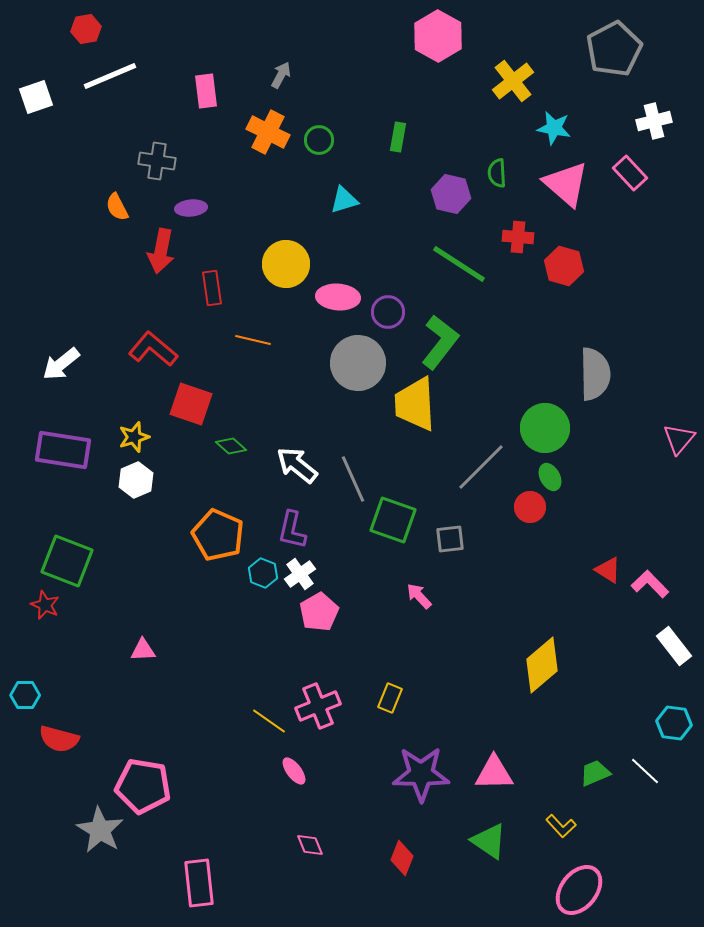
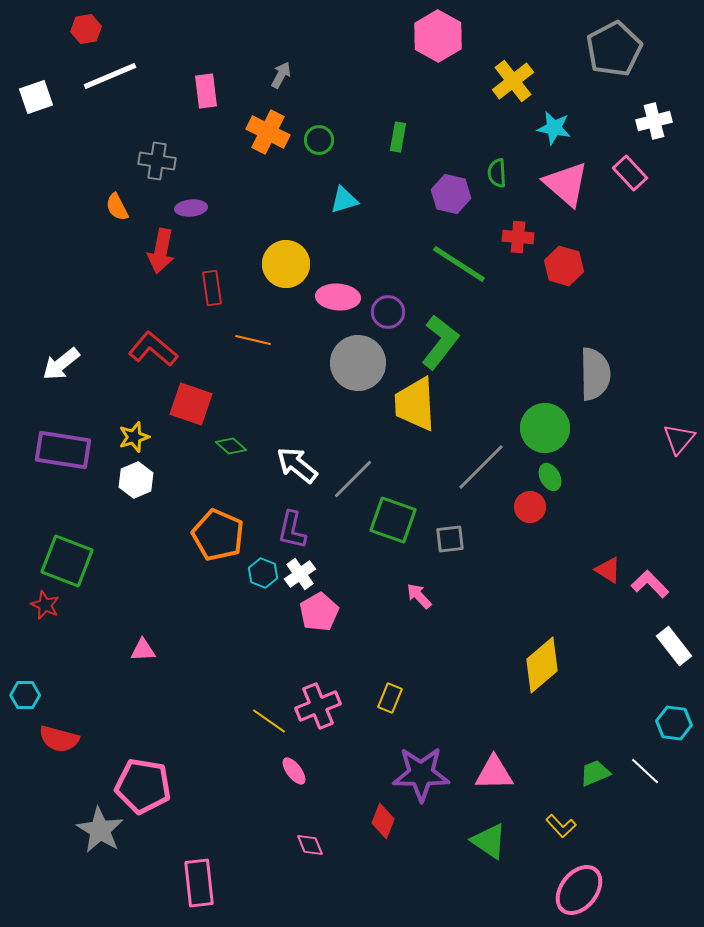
gray line at (353, 479): rotated 69 degrees clockwise
red diamond at (402, 858): moved 19 px left, 37 px up
